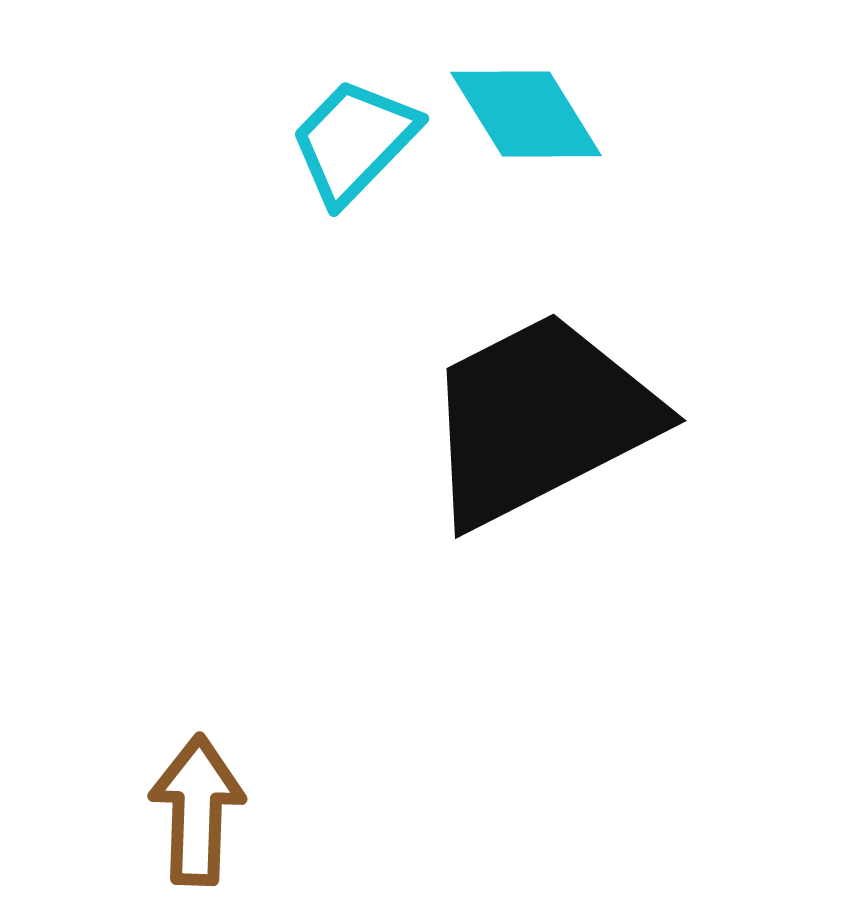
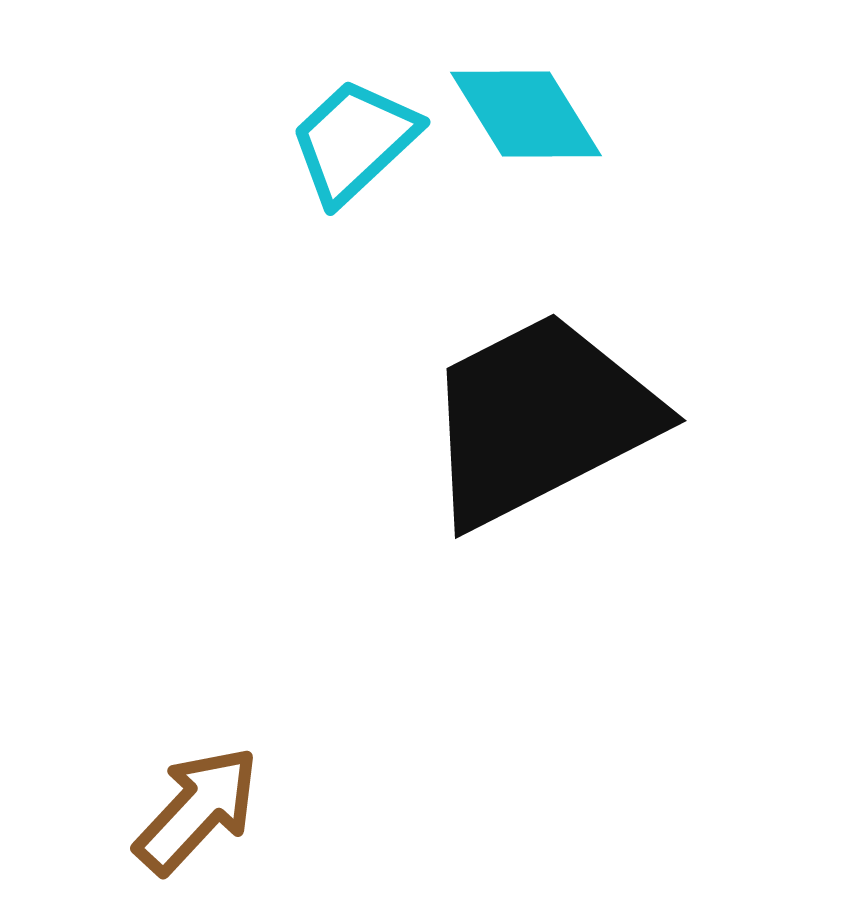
cyan trapezoid: rotated 3 degrees clockwise
brown arrow: rotated 41 degrees clockwise
